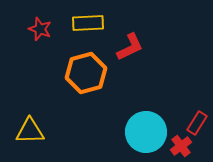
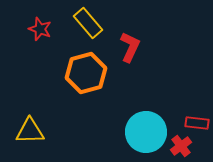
yellow rectangle: rotated 52 degrees clockwise
red L-shape: rotated 40 degrees counterclockwise
red rectangle: rotated 65 degrees clockwise
